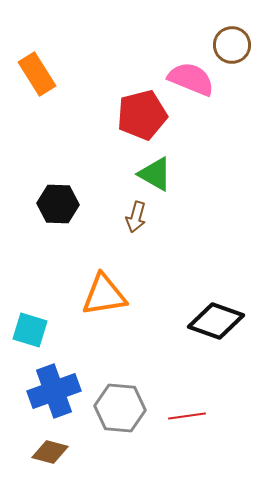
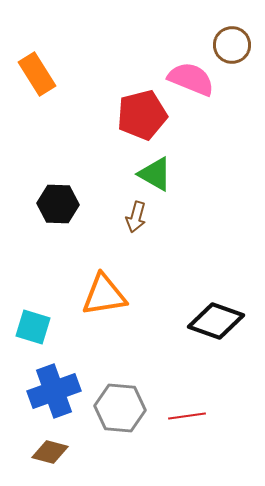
cyan square: moved 3 px right, 3 px up
